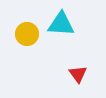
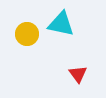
cyan triangle: rotated 8 degrees clockwise
